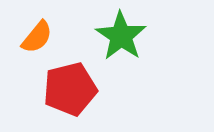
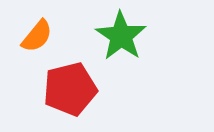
orange semicircle: moved 1 px up
